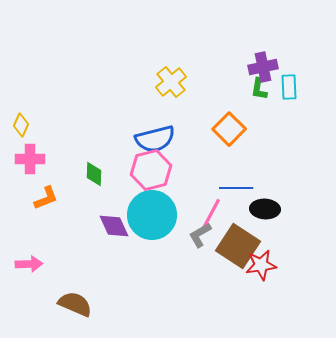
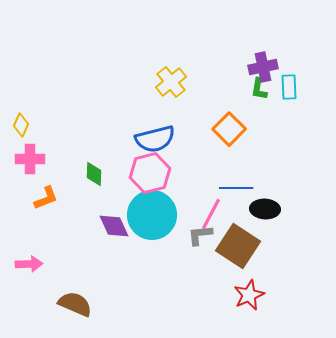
pink hexagon: moved 1 px left, 3 px down
gray L-shape: rotated 24 degrees clockwise
red star: moved 12 px left, 30 px down; rotated 16 degrees counterclockwise
